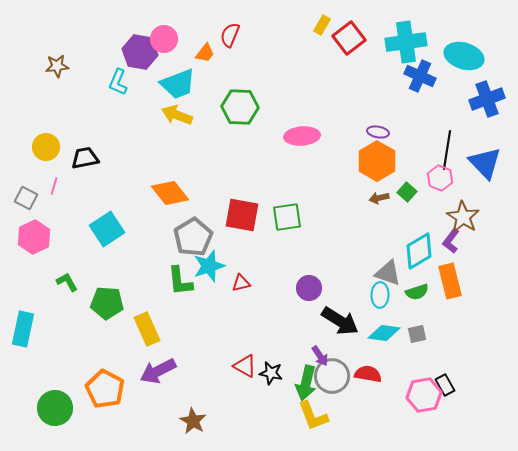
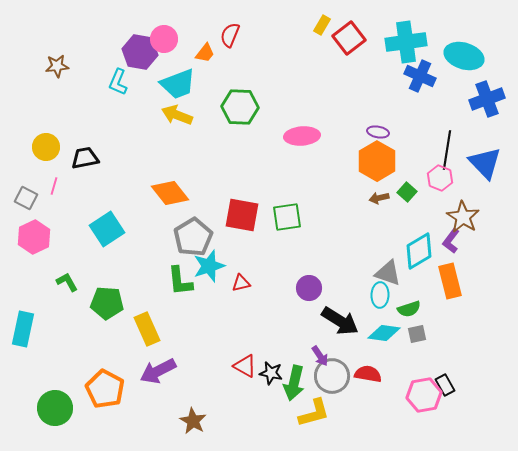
green semicircle at (417, 292): moved 8 px left, 17 px down
green arrow at (306, 383): moved 12 px left
yellow L-shape at (313, 416): moved 1 px right, 3 px up; rotated 84 degrees counterclockwise
